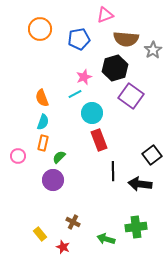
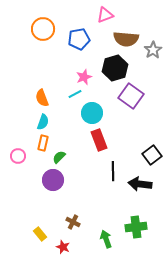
orange circle: moved 3 px right
green arrow: rotated 54 degrees clockwise
